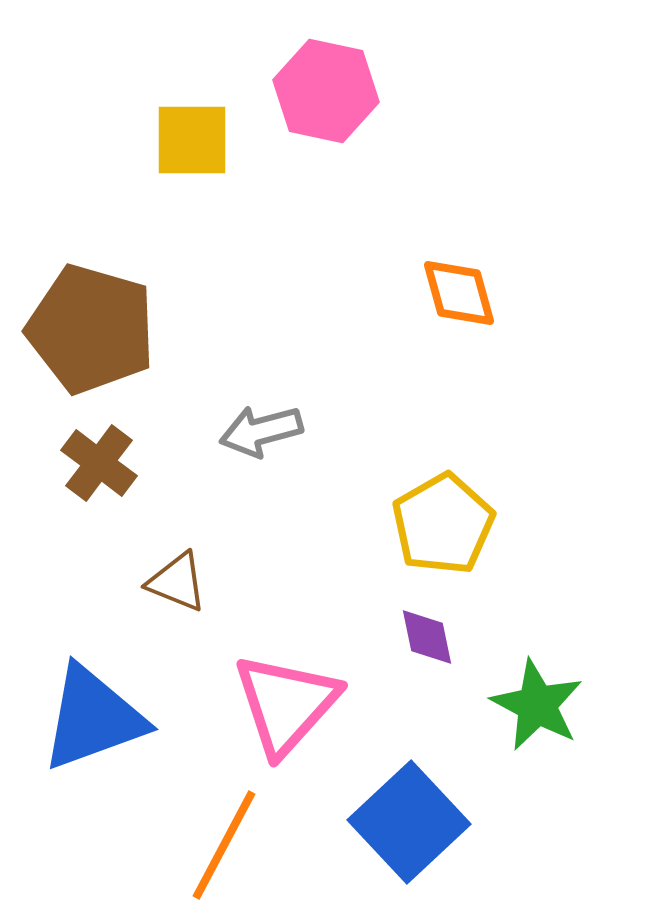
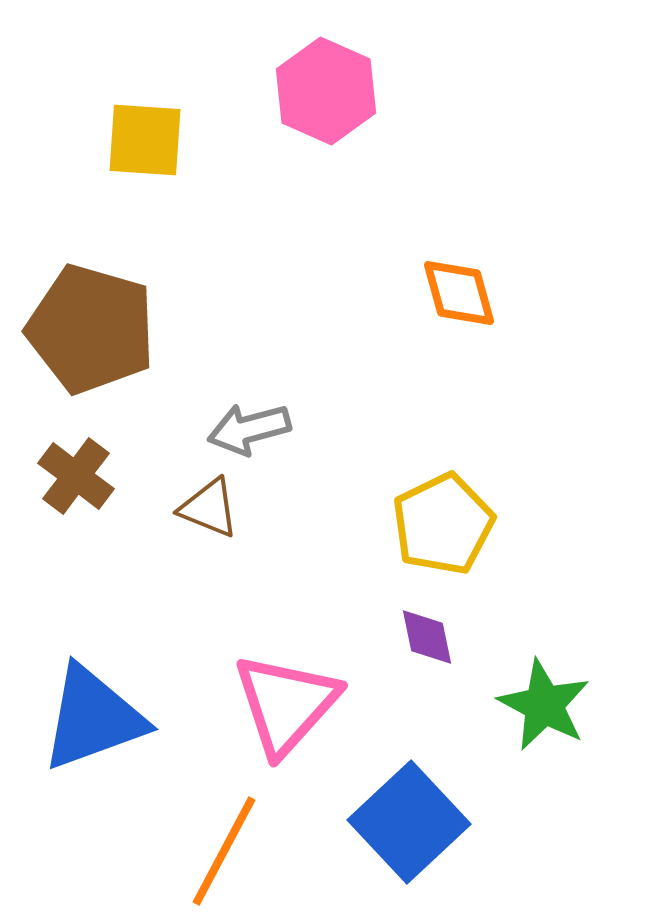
pink hexagon: rotated 12 degrees clockwise
yellow square: moved 47 px left; rotated 4 degrees clockwise
gray arrow: moved 12 px left, 2 px up
brown cross: moved 23 px left, 13 px down
yellow pentagon: rotated 4 degrees clockwise
brown triangle: moved 32 px right, 74 px up
green star: moved 7 px right
orange line: moved 6 px down
